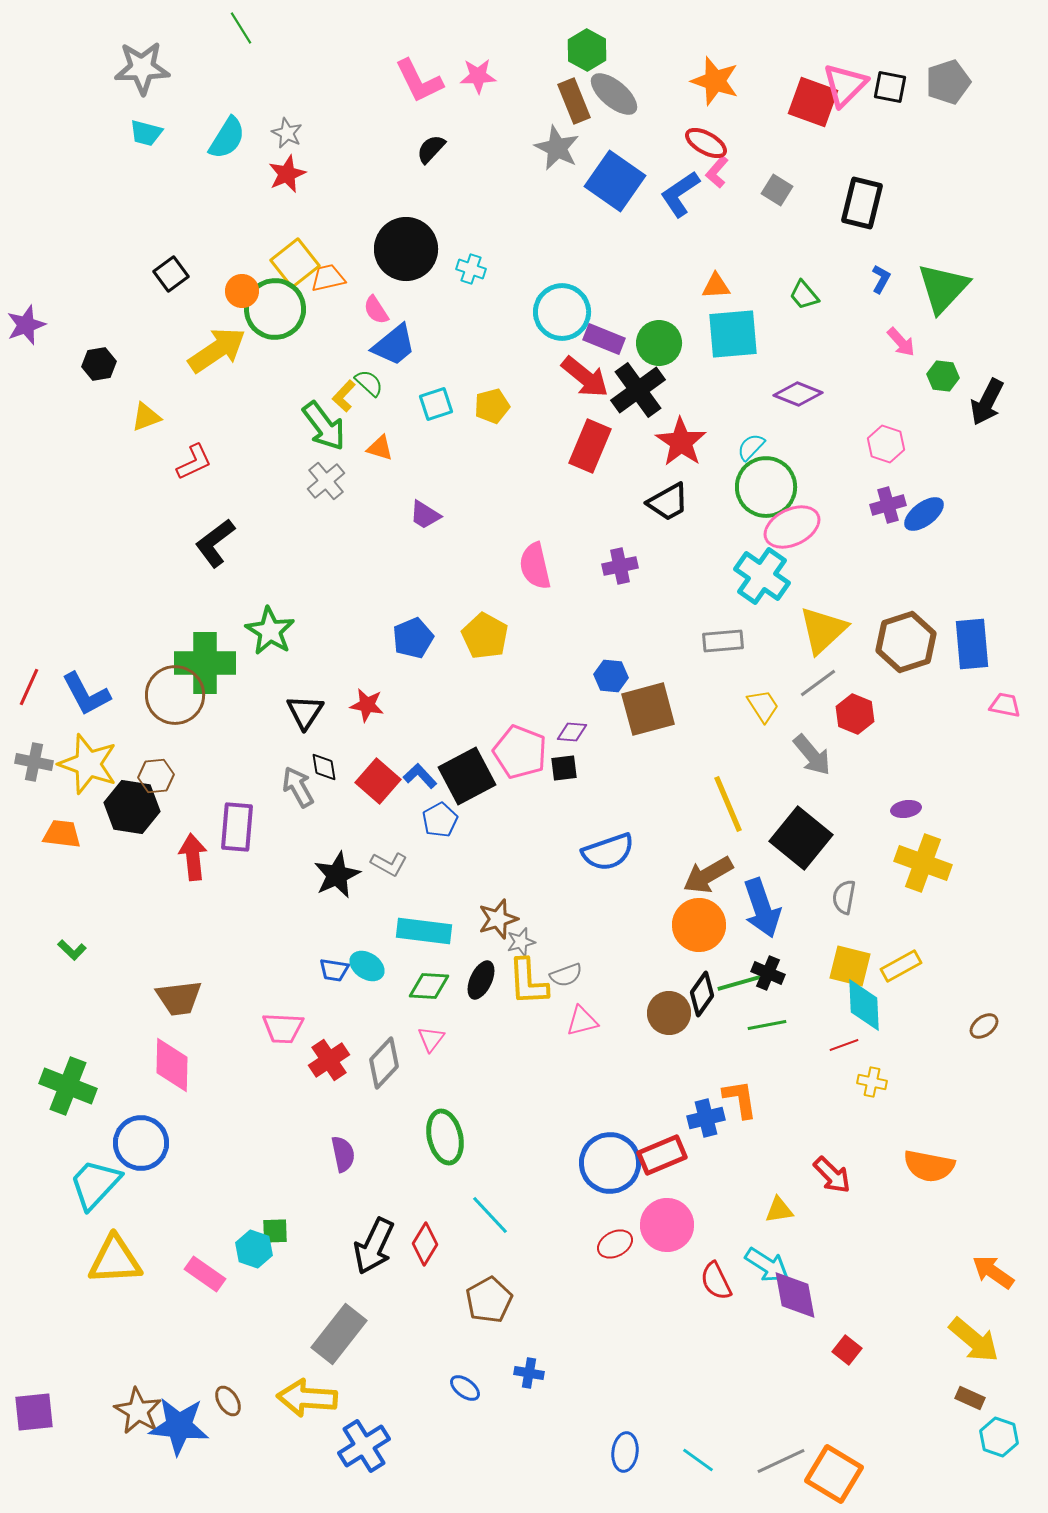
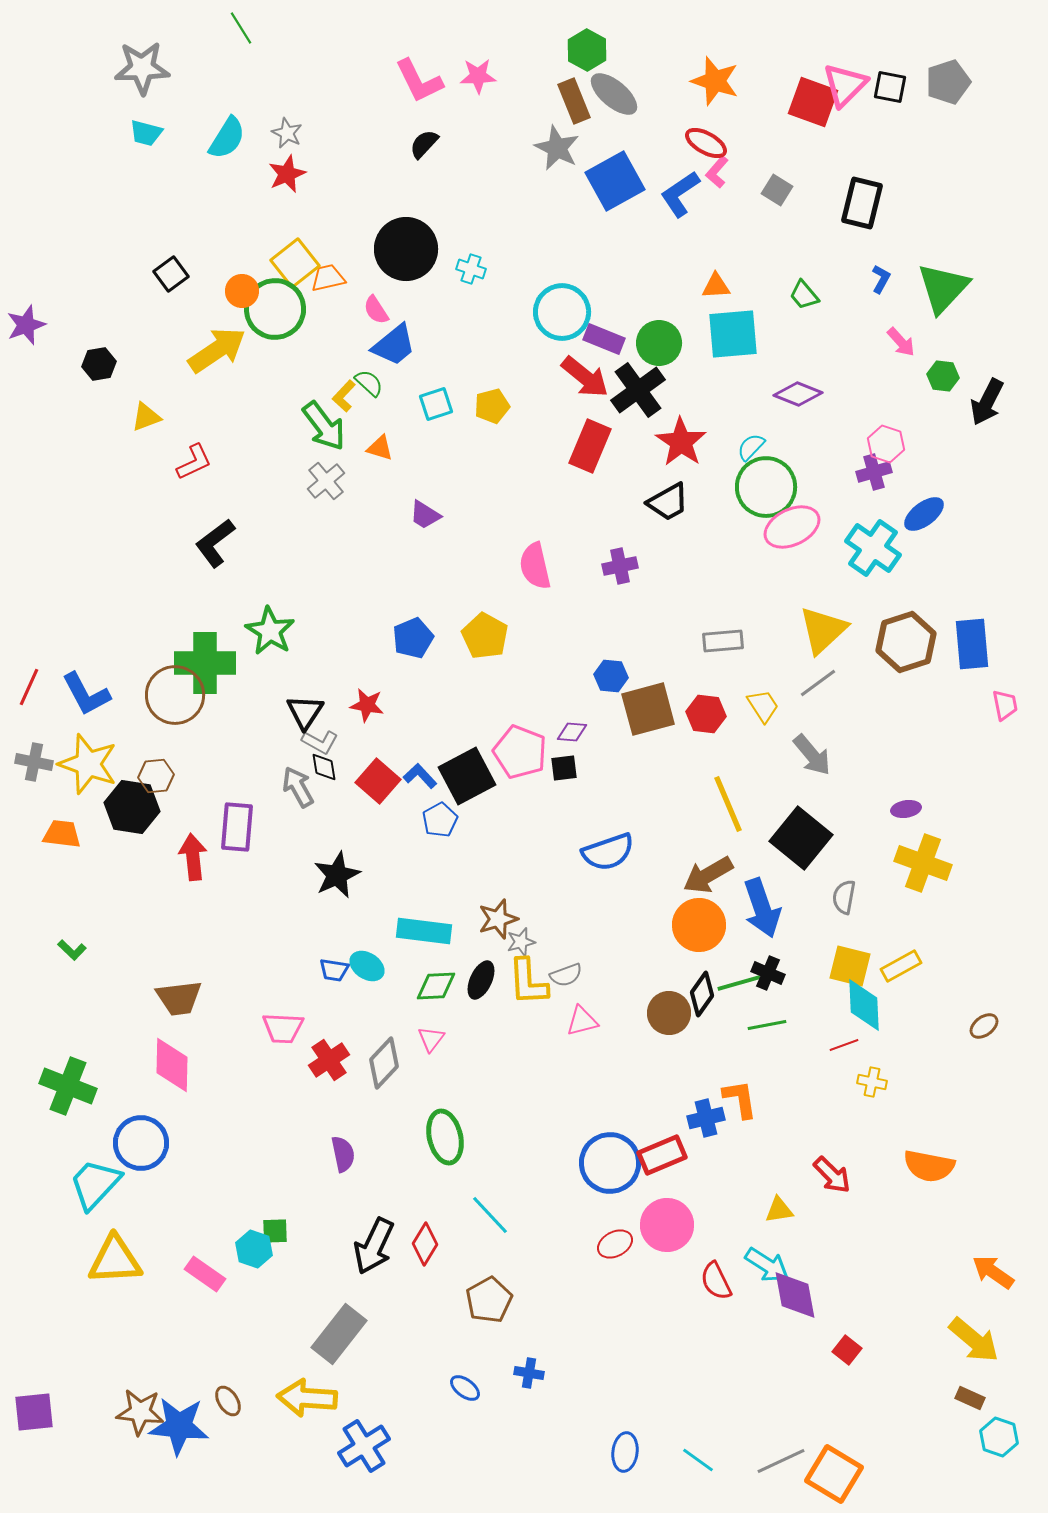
black semicircle at (431, 149): moved 7 px left, 5 px up
blue square at (615, 181): rotated 26 degrees clockwise
purple cross at (888, 505): moved 14 px left, 33 px up
cyan cross at (762, 576): moved 111 px right, 28 px up
pink trapezoid at (1005, 705): rotated 68 degrees clockwise
red hexagon at (855, 714): moved 149 px left; rotated 15 degrees counterclockwise
gray L-shape at (389, 864): moved 69 px left, 122 px up
green diamond at (429, 986): moved 7 px right; rotated 6 degrees counterclockwise
brown star at (138, 1411): moved 2 px right, 1 px down; rotated 24 degrees counterclockwise
